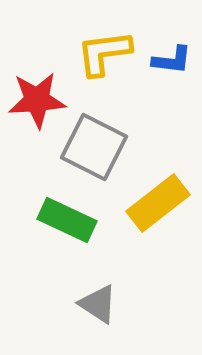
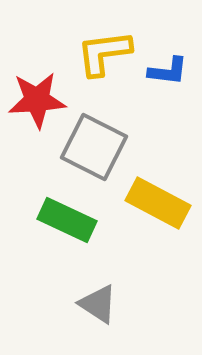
blue L-shape: moved 4 px left, 11 px down
yellow rectangle: rotated 66 degrees clockwise
